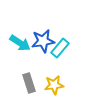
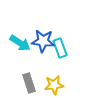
blue star: rotated 15 degrees clockwise
cyan rectangle: rotated 60 degrees counterclockwise
